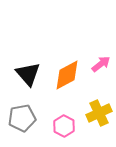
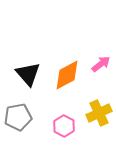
gray pentagon: moved 4 px left, 1 px up
